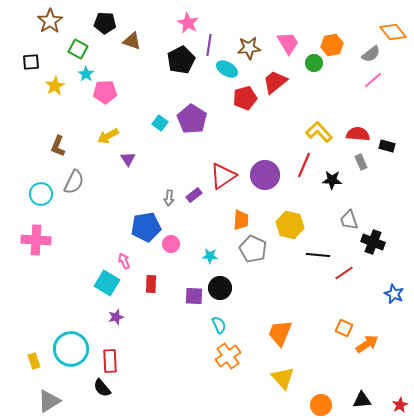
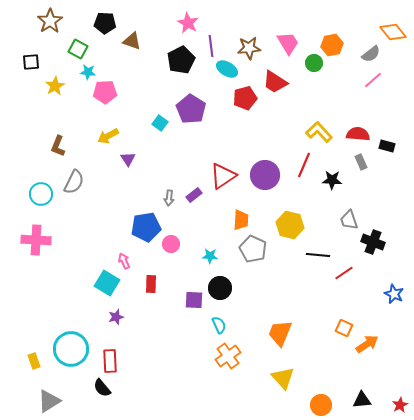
purple line at (209, 45): moved 2 px right, 1 px down; rotated 15 degrees counterclockwise
cyan star at (86, 74): moved 2 px right, 2 px up; rotated 28 degrees counterclockwise
red trapezoid at (275, 82): rotated 108 degrees counterclockwise
purple pentagon at (192, 119): moved 1 px left, 10 px up
purple square at (194, 296): moved 4 px down
